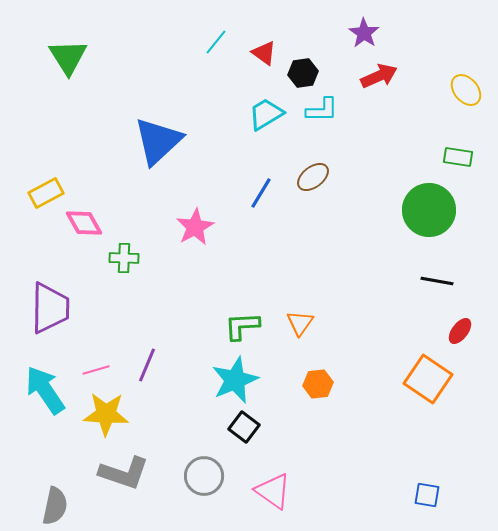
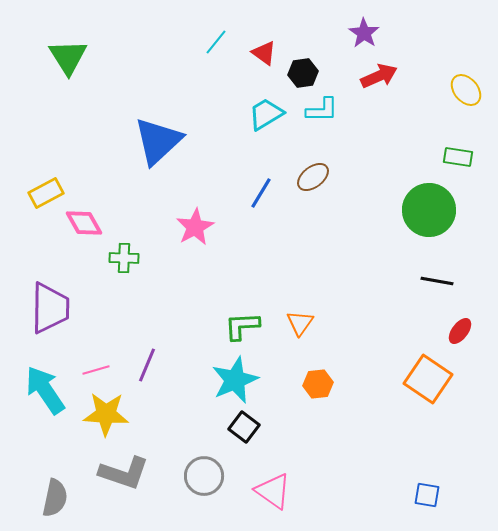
gray semicircle: moved 8 px up
